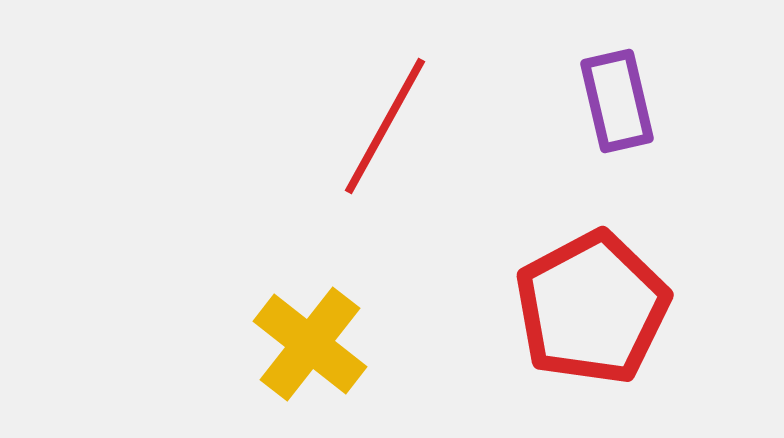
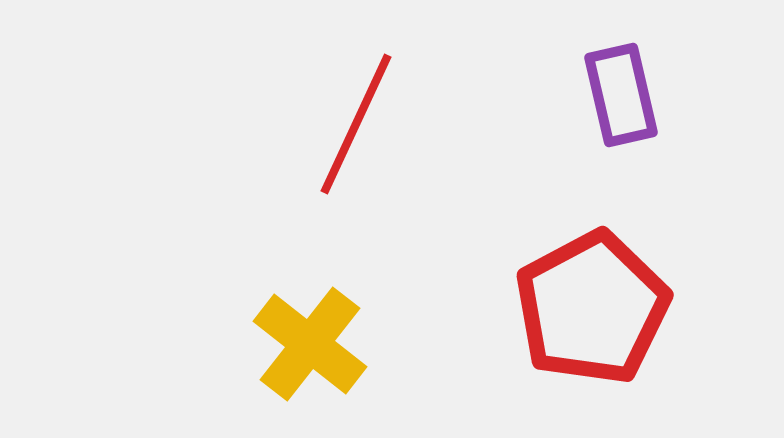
purple rectangle: moved 4 px right, 6 px up
red line: moved 29 px left, 2 px up; rotated 4 degrees counterclockwise
